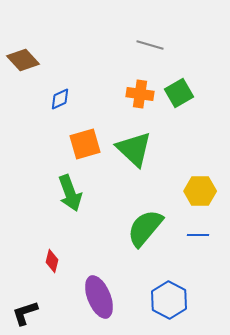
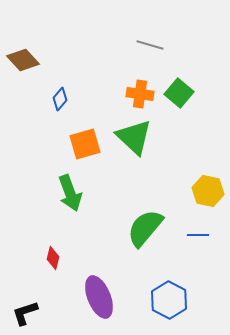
green square: rotated 20 degrees counterclockwise
blue diamond: rotated 25 degrees counterclockwise
green triangle: moved 12 px up
yellow hexagon: moved 8 px right; rotated 12 degrees clockwise
red diamond: moved 1 px right, 3 px up
